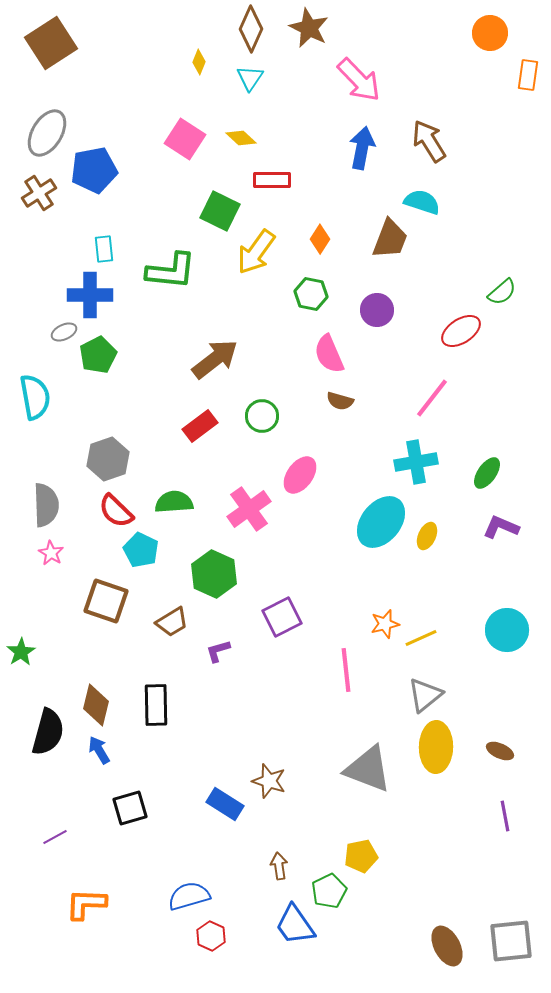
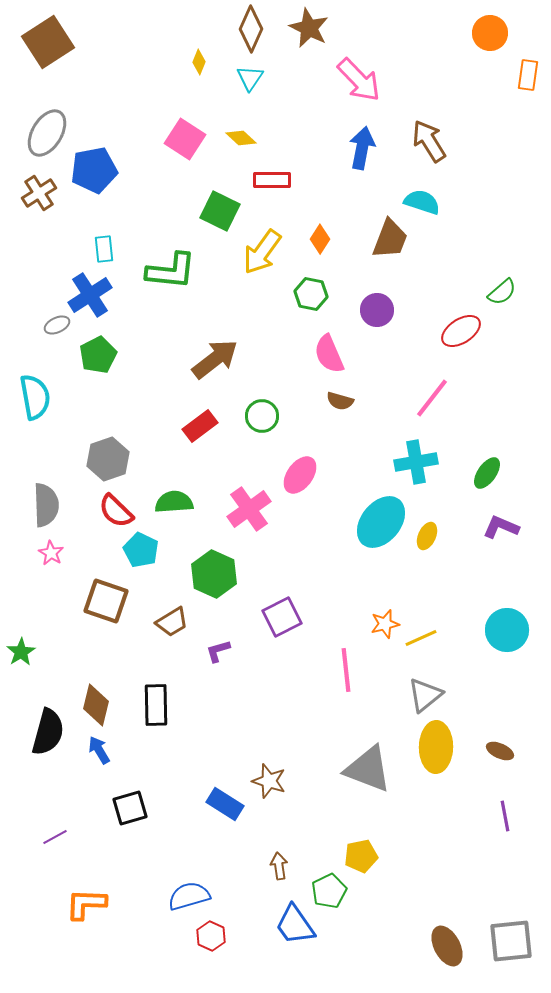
brown square at (51, 43): moved 3 px left, 1 px up
yellow arrow at (256, 252): moved 6 px right
blue cross at (90, 295): rotated 33 degrees counterclockwise
gray ellipse at (64, 332): moved 7 px left, 7 px up
